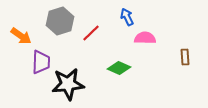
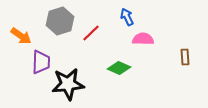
pink semicircle: moved 2 px left, 1 px down
